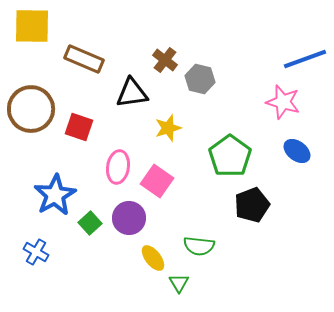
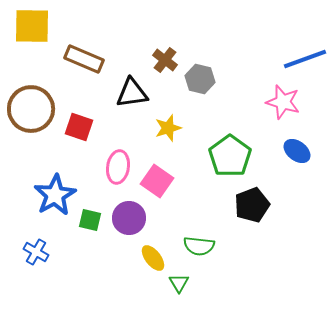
green square: moved 3 px up; rotated 35 degrees counterclockwise
